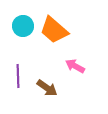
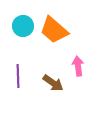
pink arrow: moved 3 px right; rotated 54 degrees clockwise
brown arrow: moved 6 px right, 5 px up
